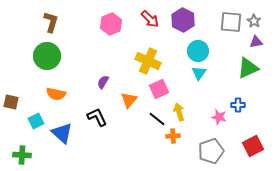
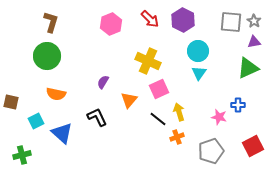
purple triangle: moved 2 px left
black line: moved 1 px right
orange cross: moved 4 px right, 1 px down; rotated 16 degrees counterclockwise
green cross: rotated 18 degrees counterclockwise
